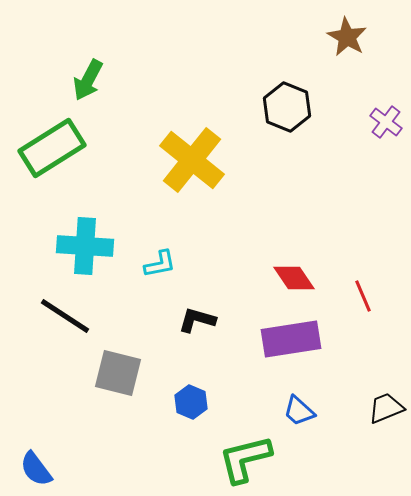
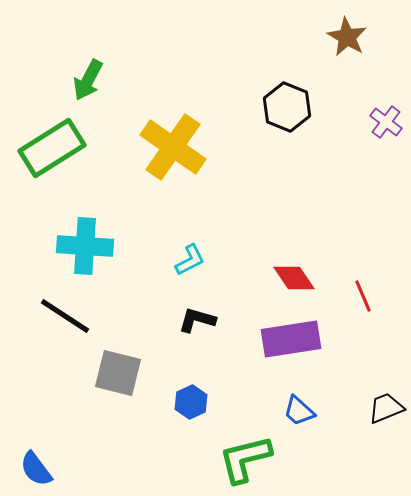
yellow cross: moved 19 px left, 13 px up; rotated 4 degrees counterclockwise
cyan L-shape: moved 30 px right, 4 px up; rotated 16 degrees counterclockwise
blue hexagon: rotated 12 degrees clockwise
